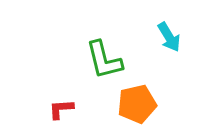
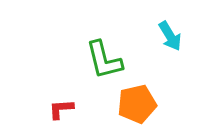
cyan arrow: moved 1 px right, 1 px up
